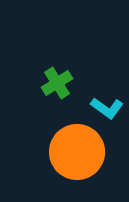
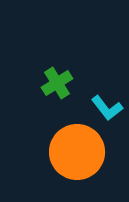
cyan L-shape: rotated 16 degrees clockwise
